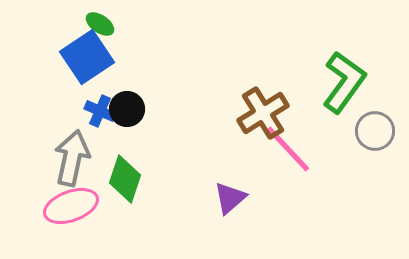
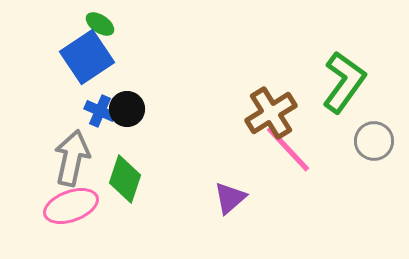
brown cross: moved 8 px right
gray circle: moved 1 px left, 10 px down
